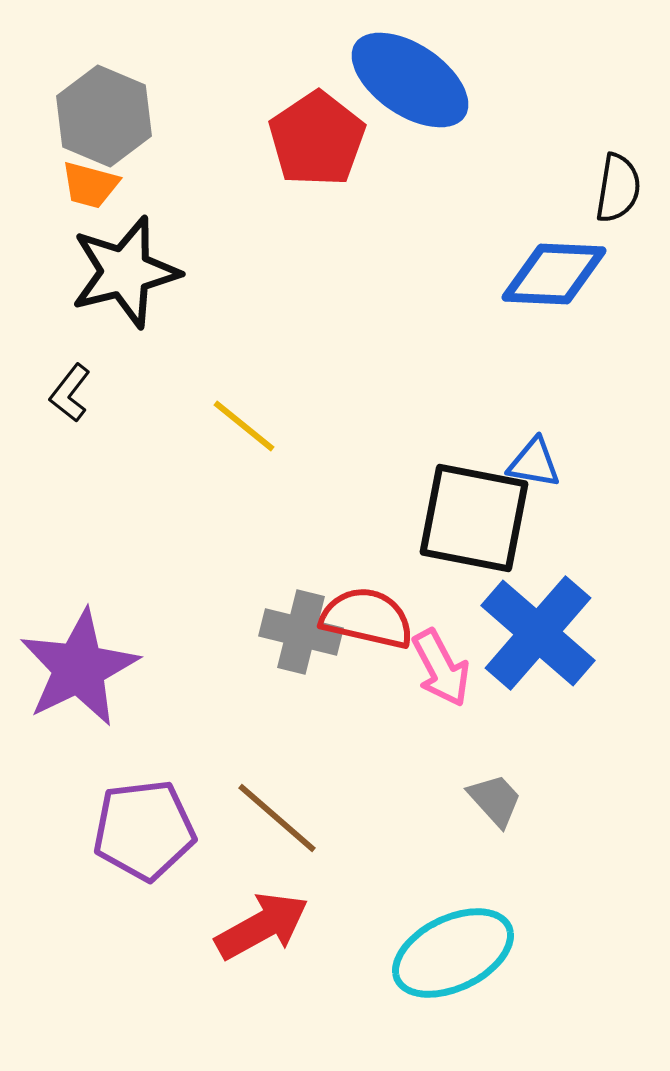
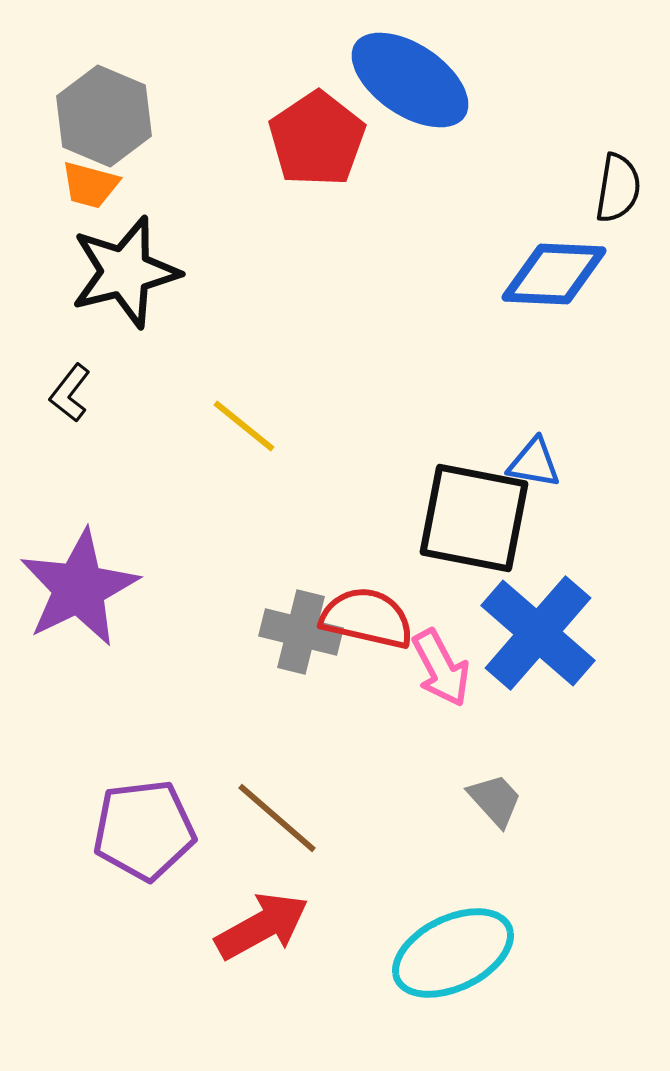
purple star: moved 80 px up
